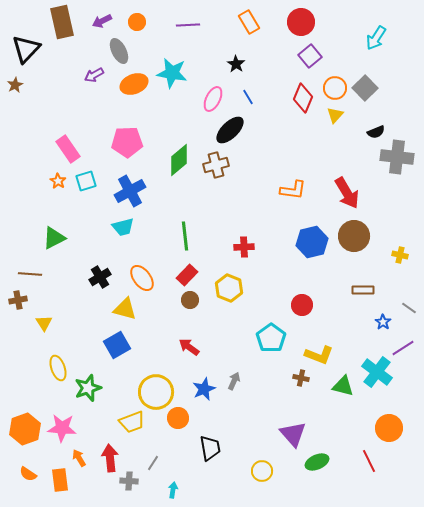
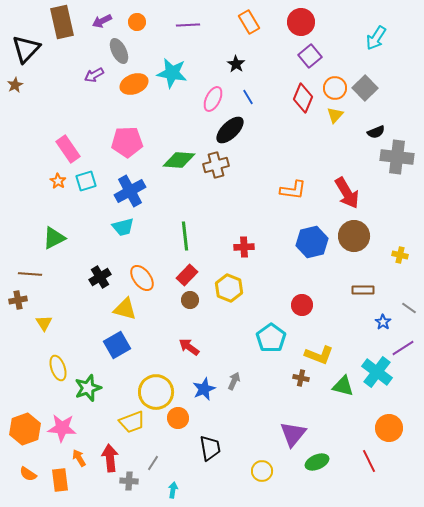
green diamond at (179, 160): rotated 44 degrees clockwise
purple triangle at (293, 434): rotated 20 degrees clockwise
